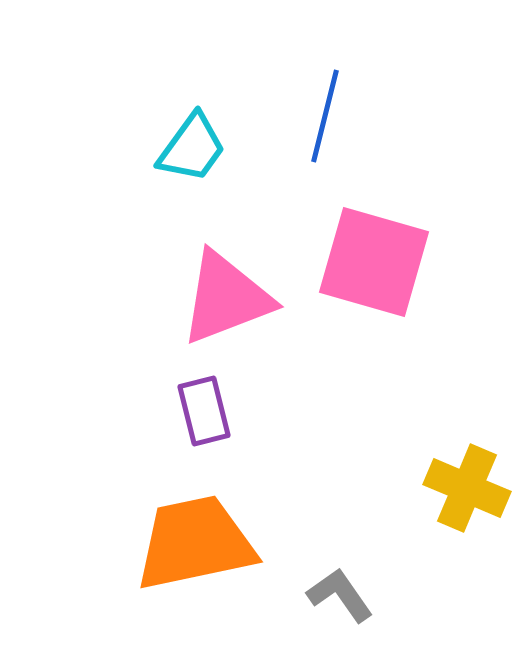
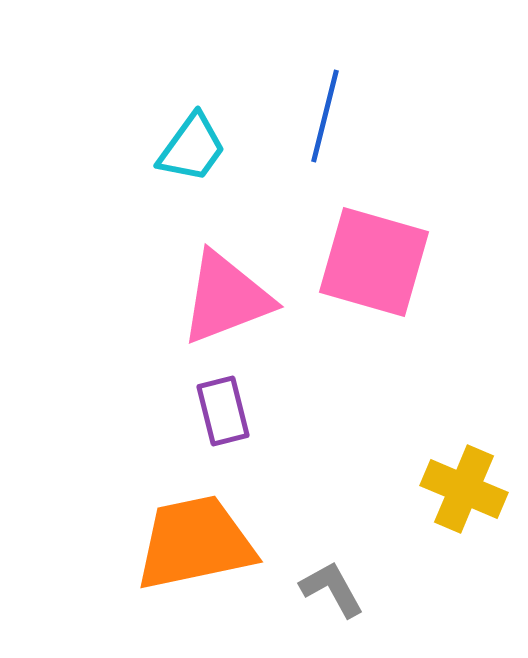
purple rectangle: moved 19 px right
yellow cross: moved 3 px left, 1 px down
gray L-shape: moved 8 px left, 6 px up; rotated 6 degrees clockwise
